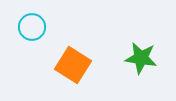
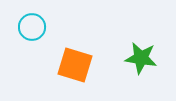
orange square: moved 2 px right; rotated 15 degrees counterclockwise
